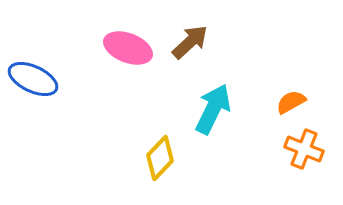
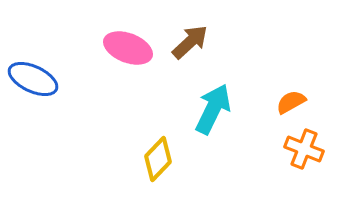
yellow diamond: moved 2 px left, 1 px down
